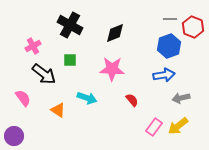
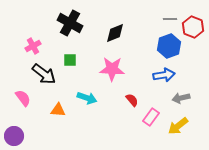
black cross: moved 2 px up
orange triangle: rotated 28 degrees counterclockwise
pink rectangle: moved 3 px left, 10 px up
